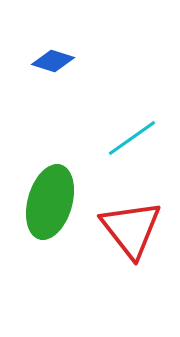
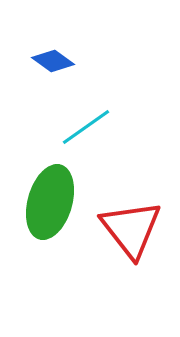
blue diamond: rotated 18 degrees clockwise
cyan line: moved 46 px left, 11 px up
